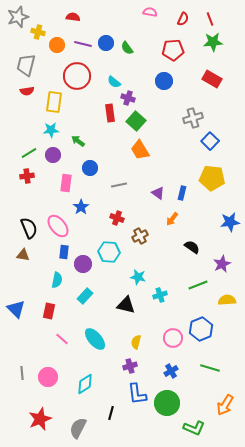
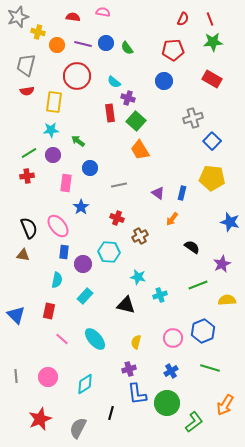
pink semicircle at (150, 12): moved 47 px left
blue square at (210, 141): moved 2 px right
blue star at (230, 222): rotated 24 degrees clockwise
blue triangle at (16, 309): moved 6 px down
blue hexagon at (201, 329): moved 2 px right, 2 px down
purple cross at (130, 366): moved 1 px left, 3 px down
gray line at (22, 373): moved 6 px left, 3 px down
green L-shape at (194, 428): moved 6 px up; rotated 60 degrees counterclockwise
